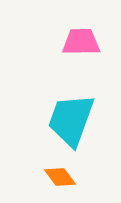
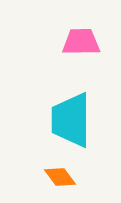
cyan trapezoid: rotated 20 degrees counterclockwise
